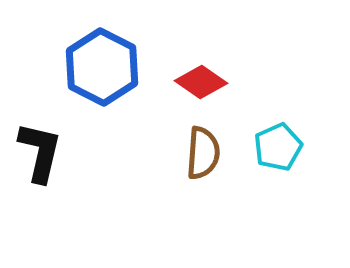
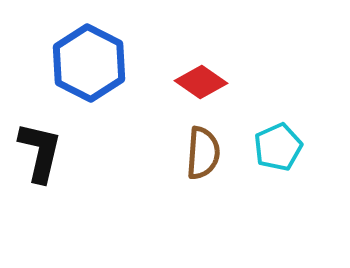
blue hexagon: moved 13 px left, 4 px up
